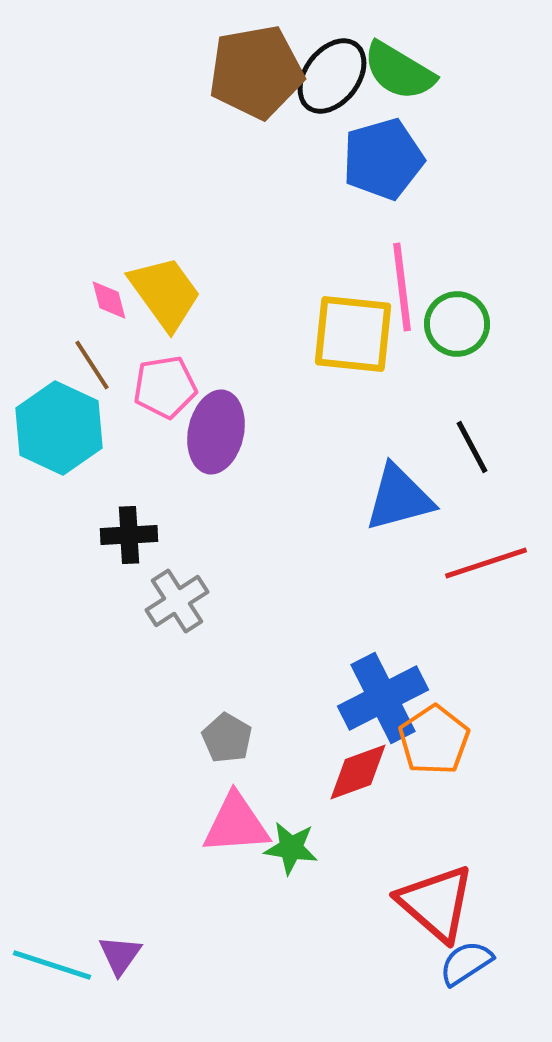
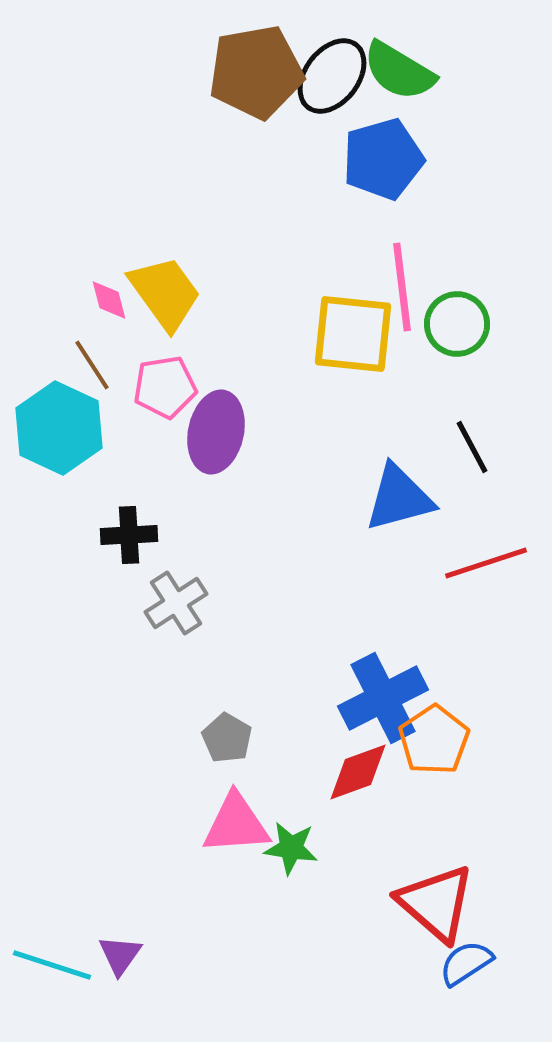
gray cross: moved 1 px left, 2 px down
